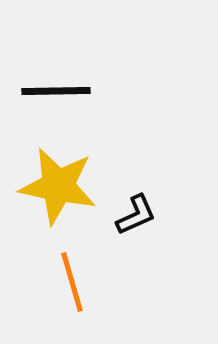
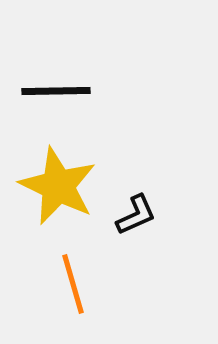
yellow star: rotated 14 degrees clockwise
orange line: moved 1 px right, 2 px down
